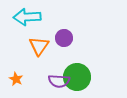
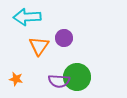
orange star: rotated 16 degrees counterclockwise
